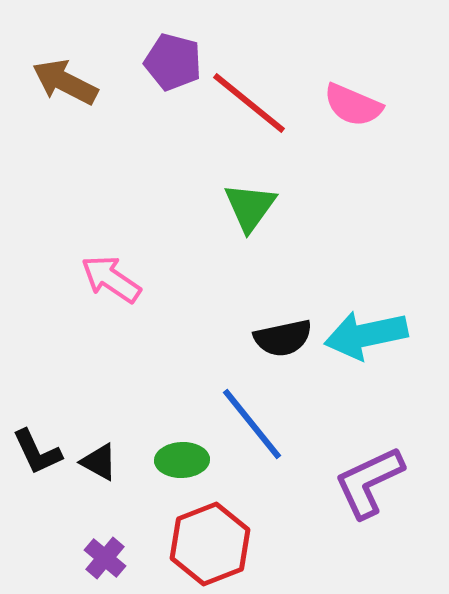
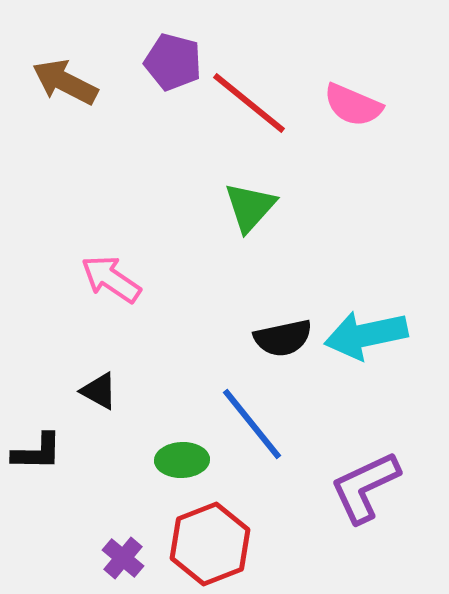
green triangle: rotated 6 degrees clockwise
black L-shape: rotated 64 degrees counterclockwise
black triangle: moved 71 px up
purple L-shape: moved 4 px left, 5 px down
purple cross: moved 18 px right
